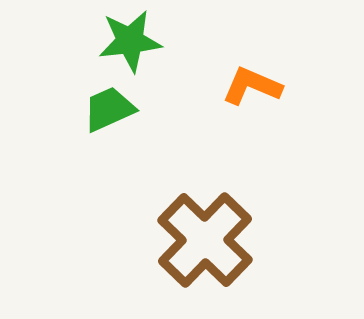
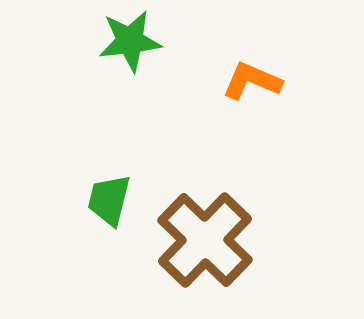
orange L-shape: moved 5 px up
green trapezoid: moved 91 px down; rotated 52 degrees counterclockwise
